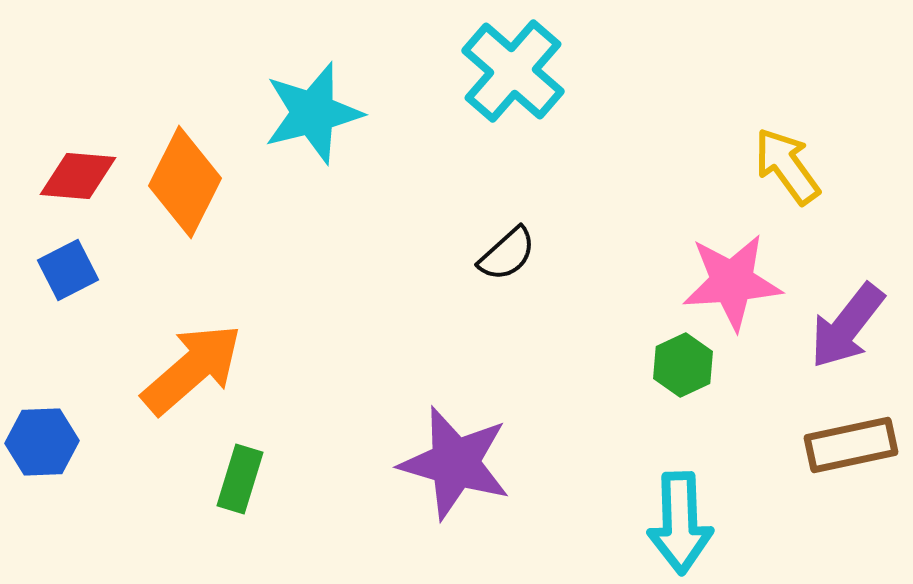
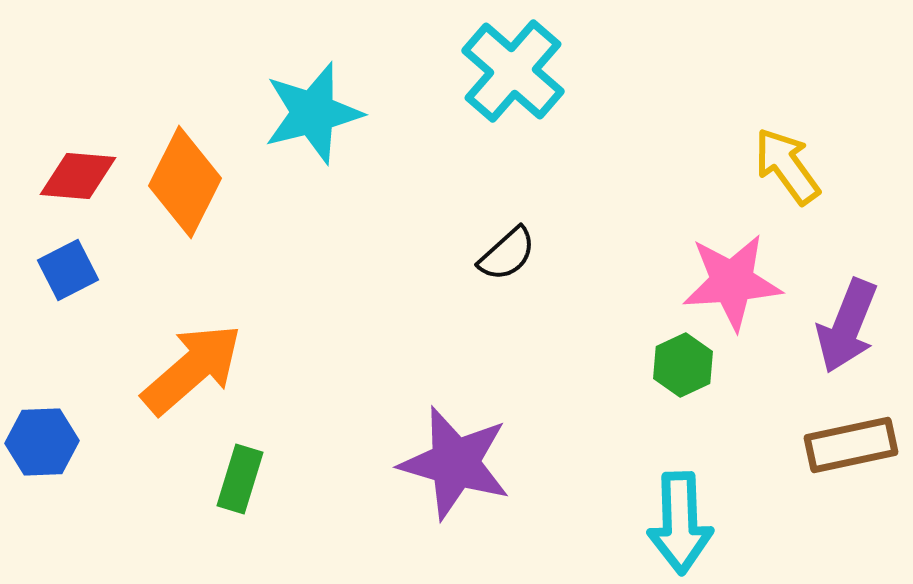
purple arrow: rotated 16 degrees counterclockwise
